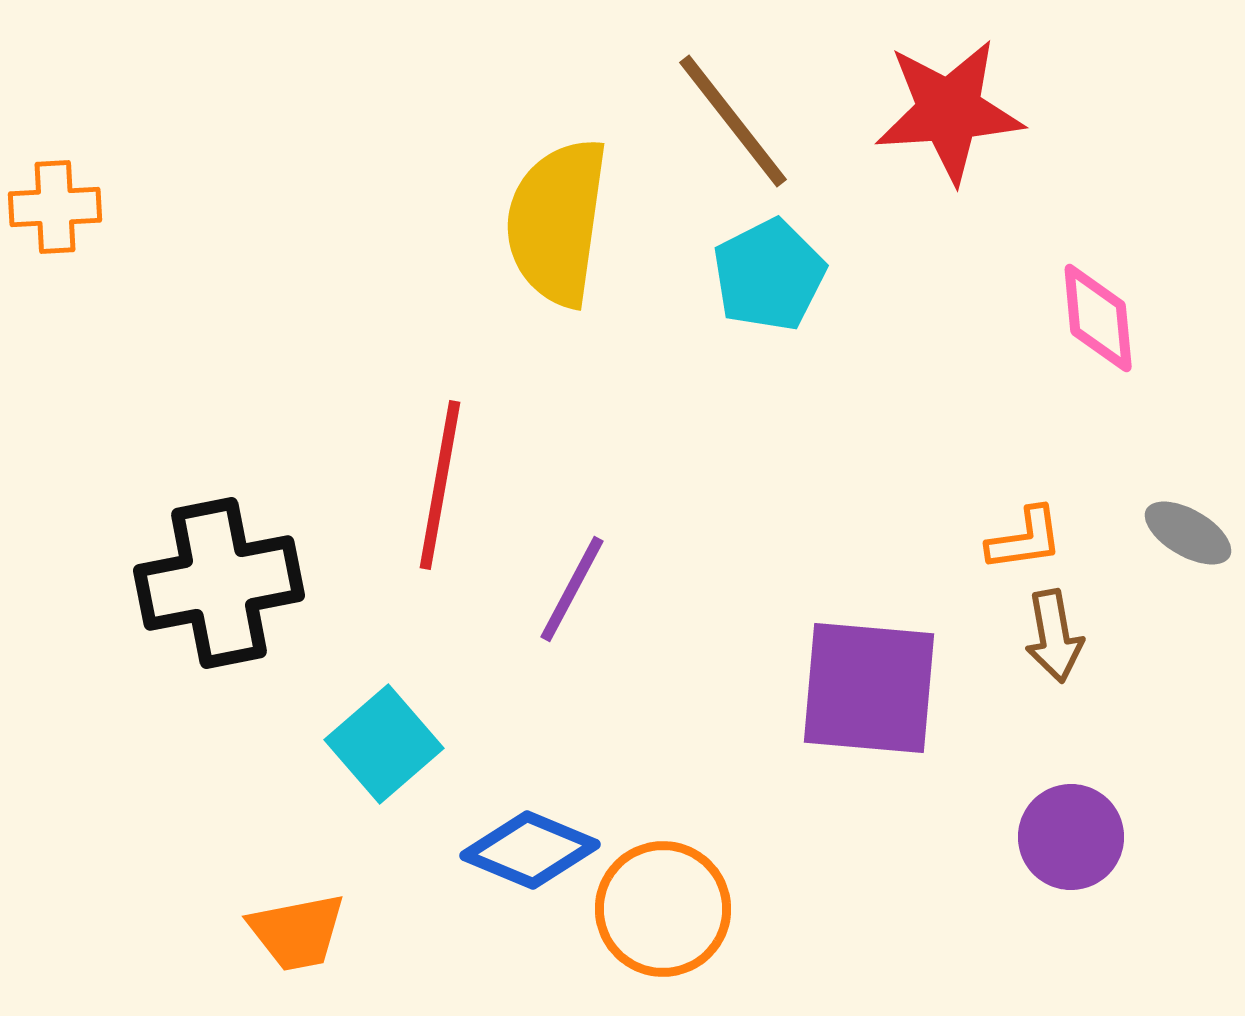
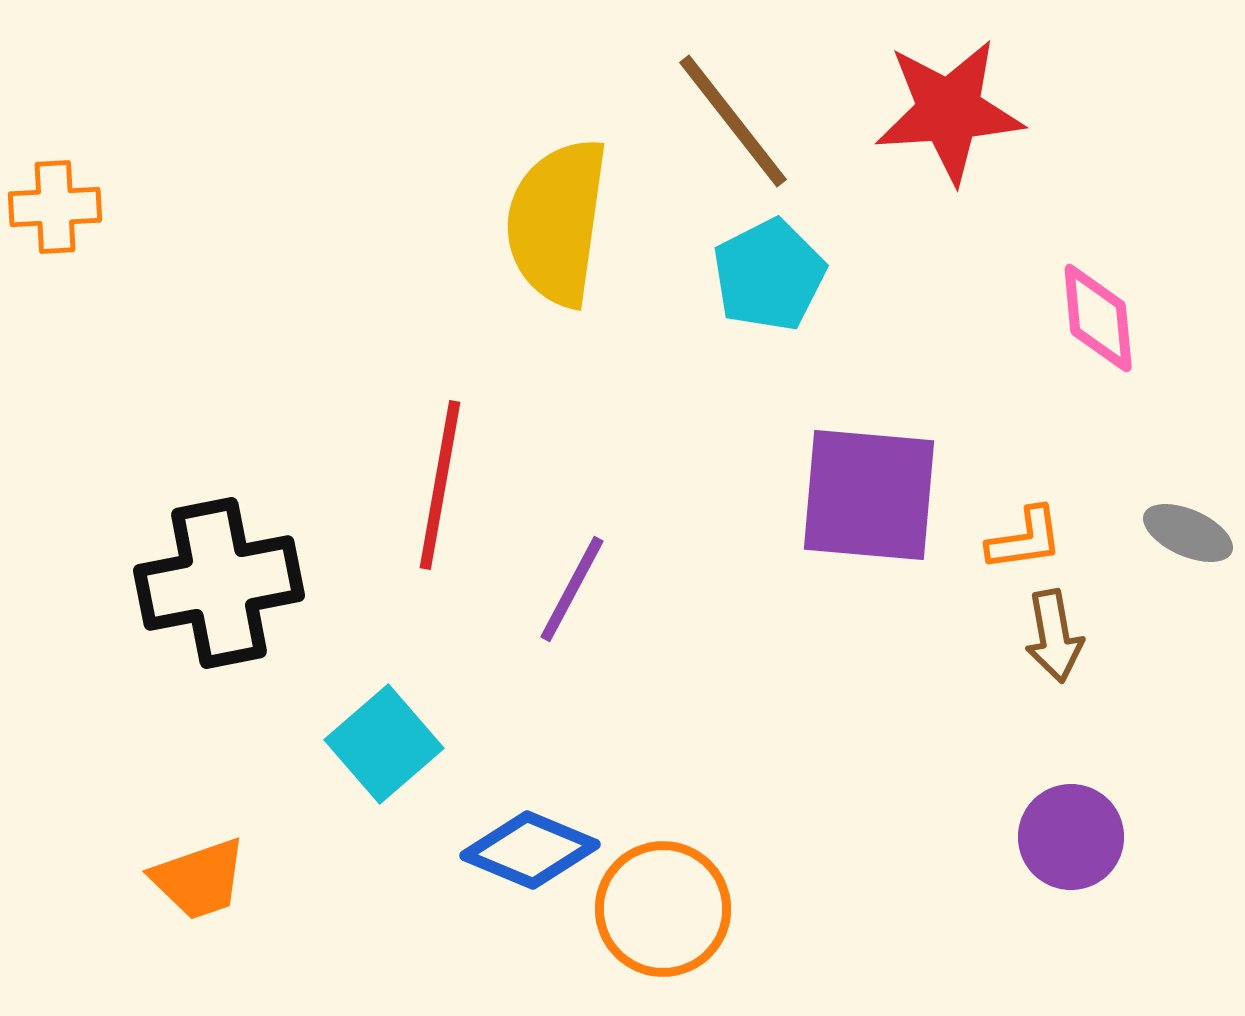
gray ellipse: rotated 6 degrees counterclockwise
purple square: moved 193 px up
orange trapezoid: moved 98 px left, 53 px up; rotated 8 degrees counterclockwise
